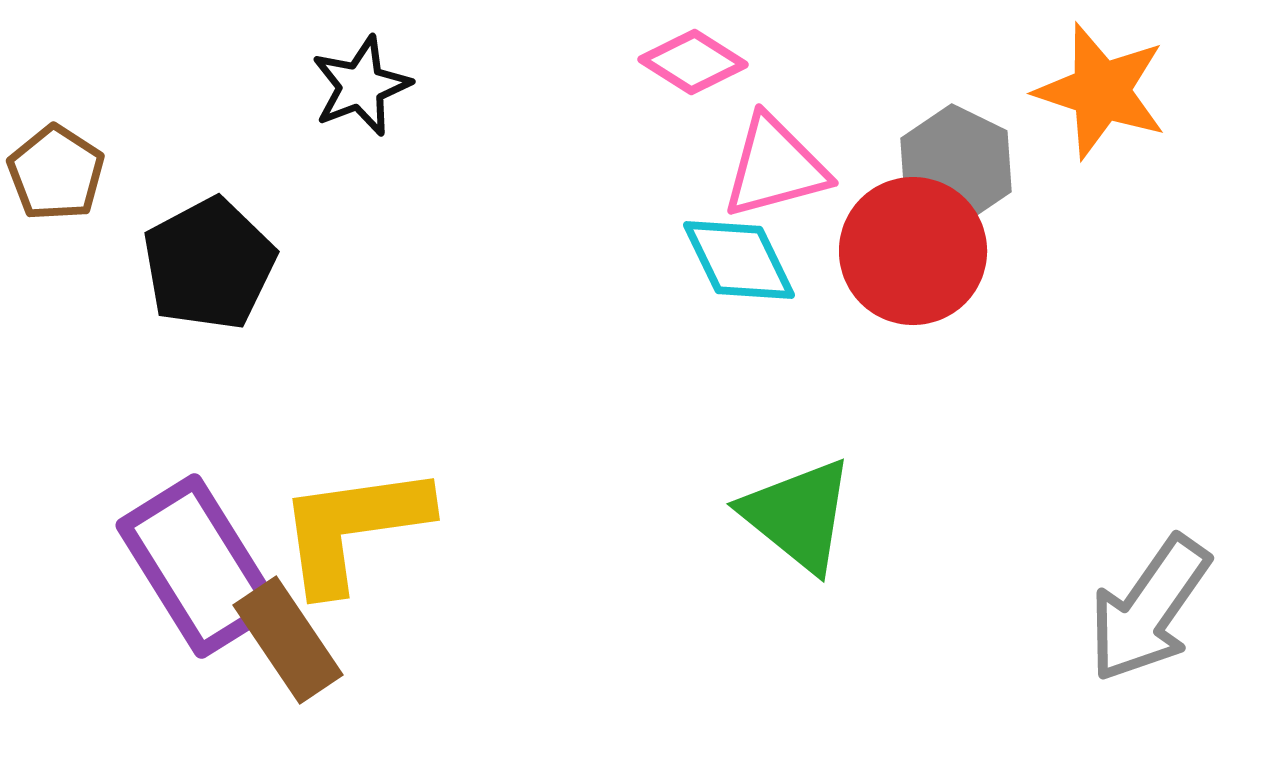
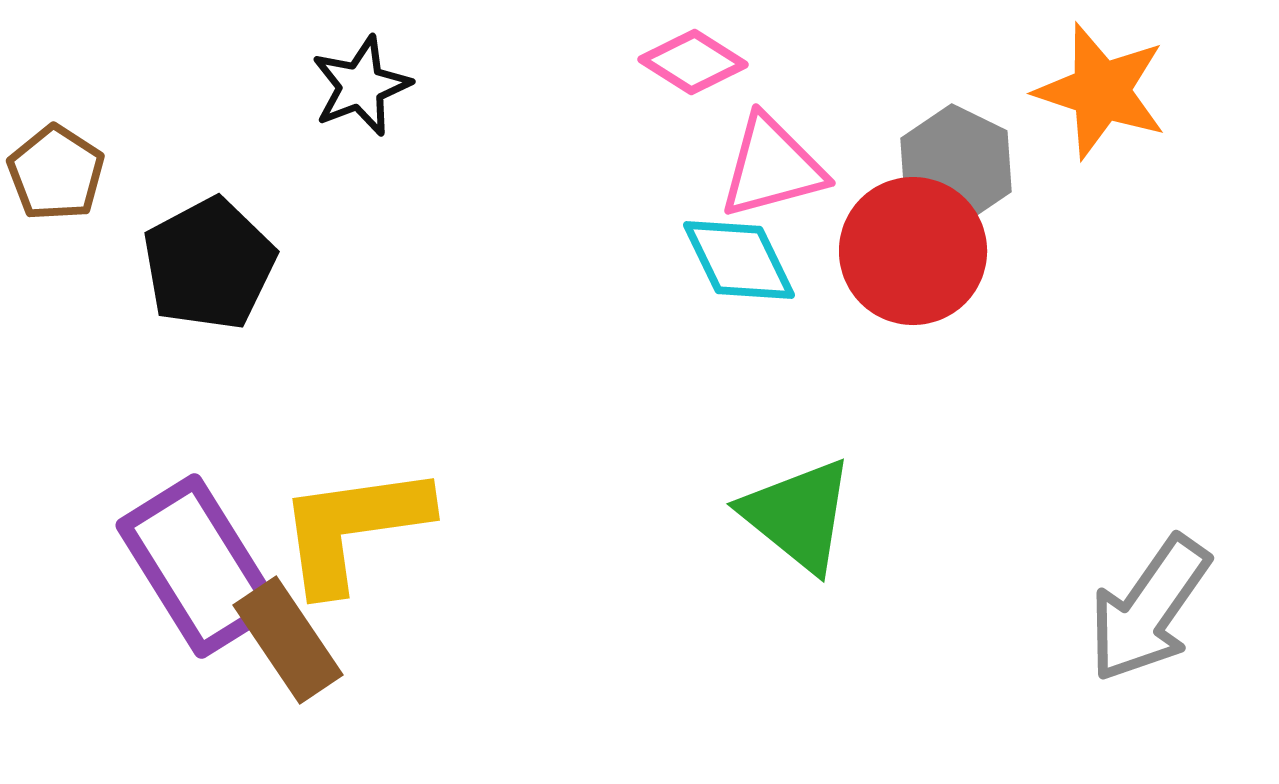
pink triangle: moved 3 px left
